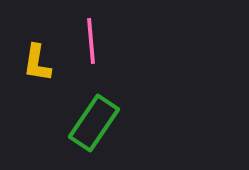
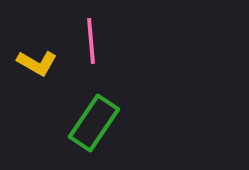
yellow L-shape: rotated 69 degrees counterclockwise
